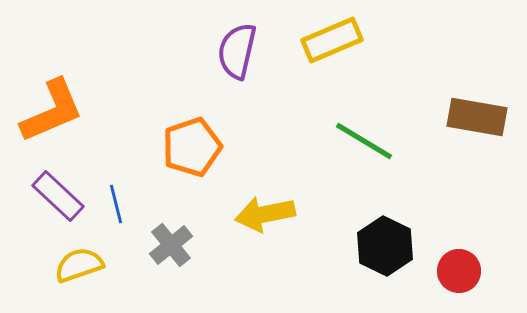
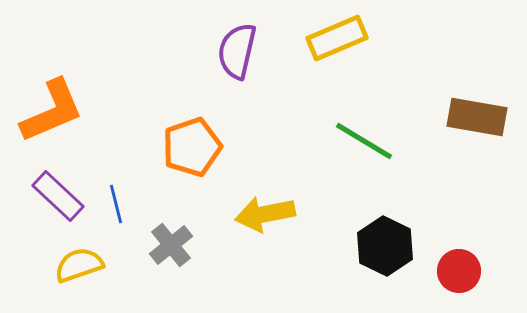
yellow rectangle: moved 5 px right, 2 px up
